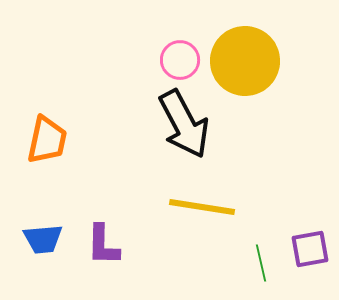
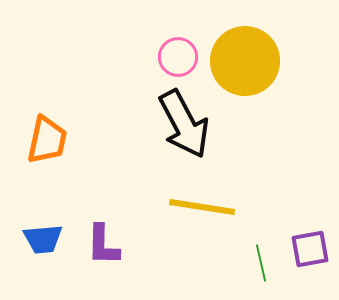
pink circle: moved 2 px left, 3 px up
